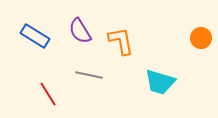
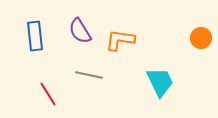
blue rectangle: rotated 52 degrees clockwise
orange L-shape: moved 1 px left, 1 px up; rotated 72 degrees counterclockwise
cyan trapezoid: rotated 132 degrees counterclockwise
